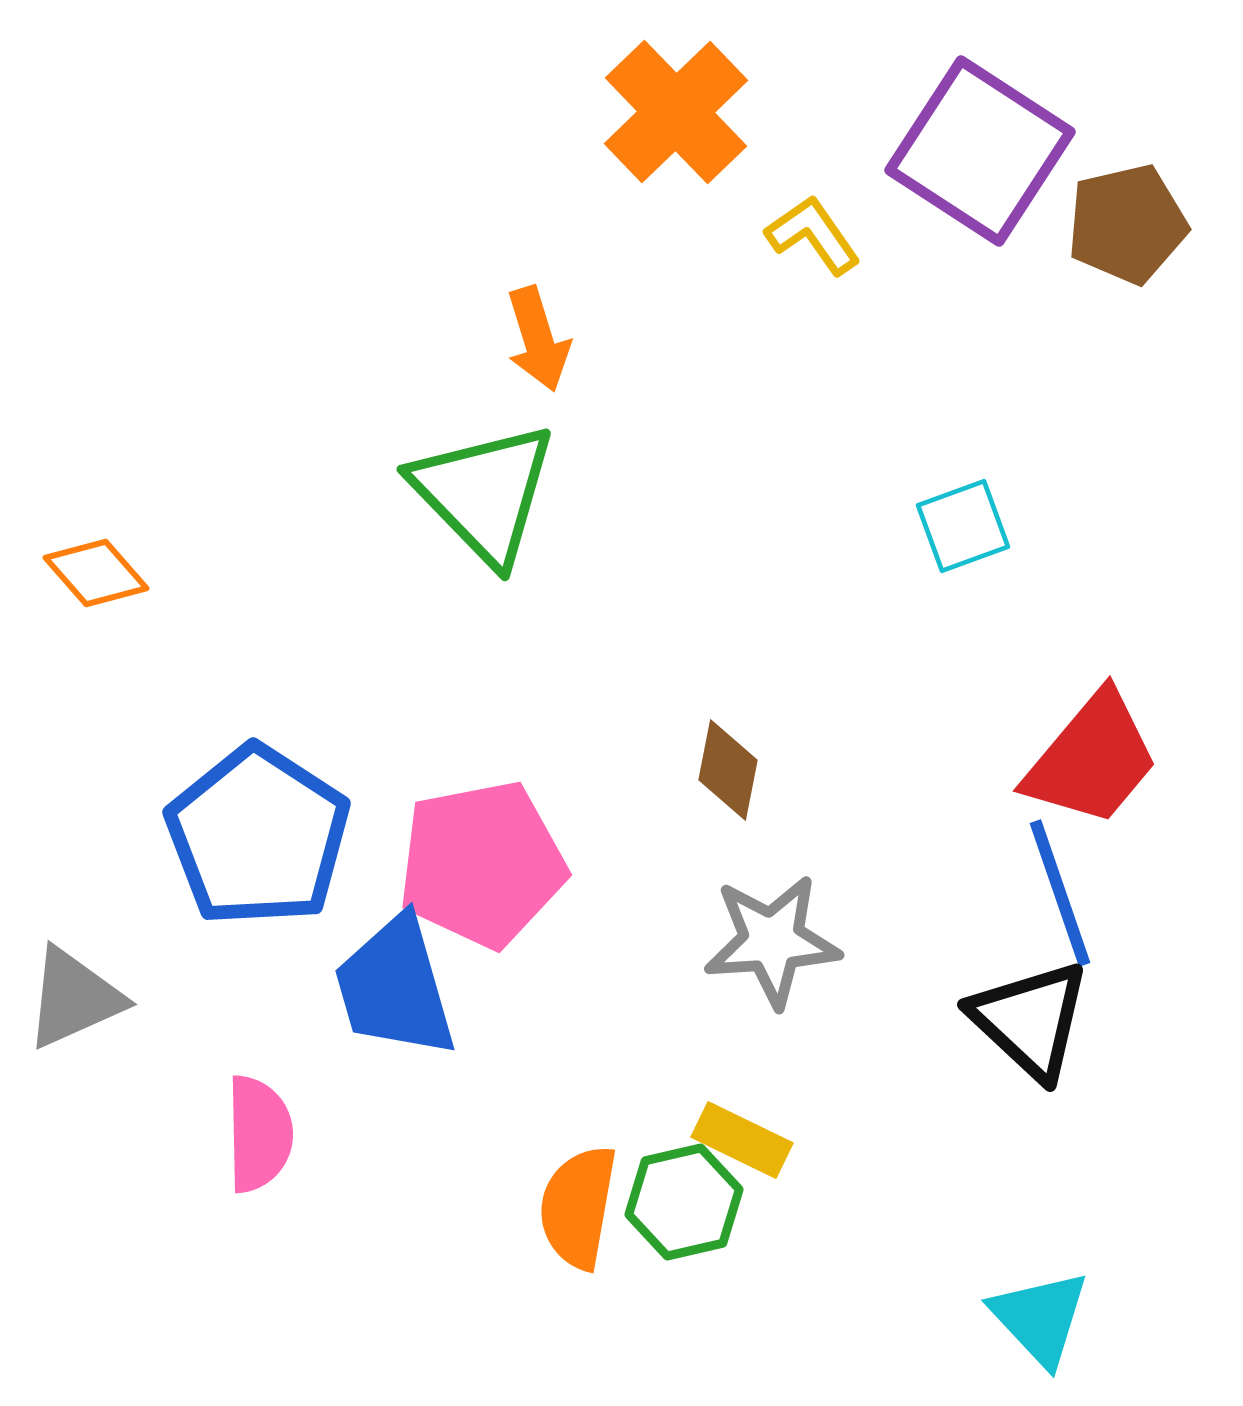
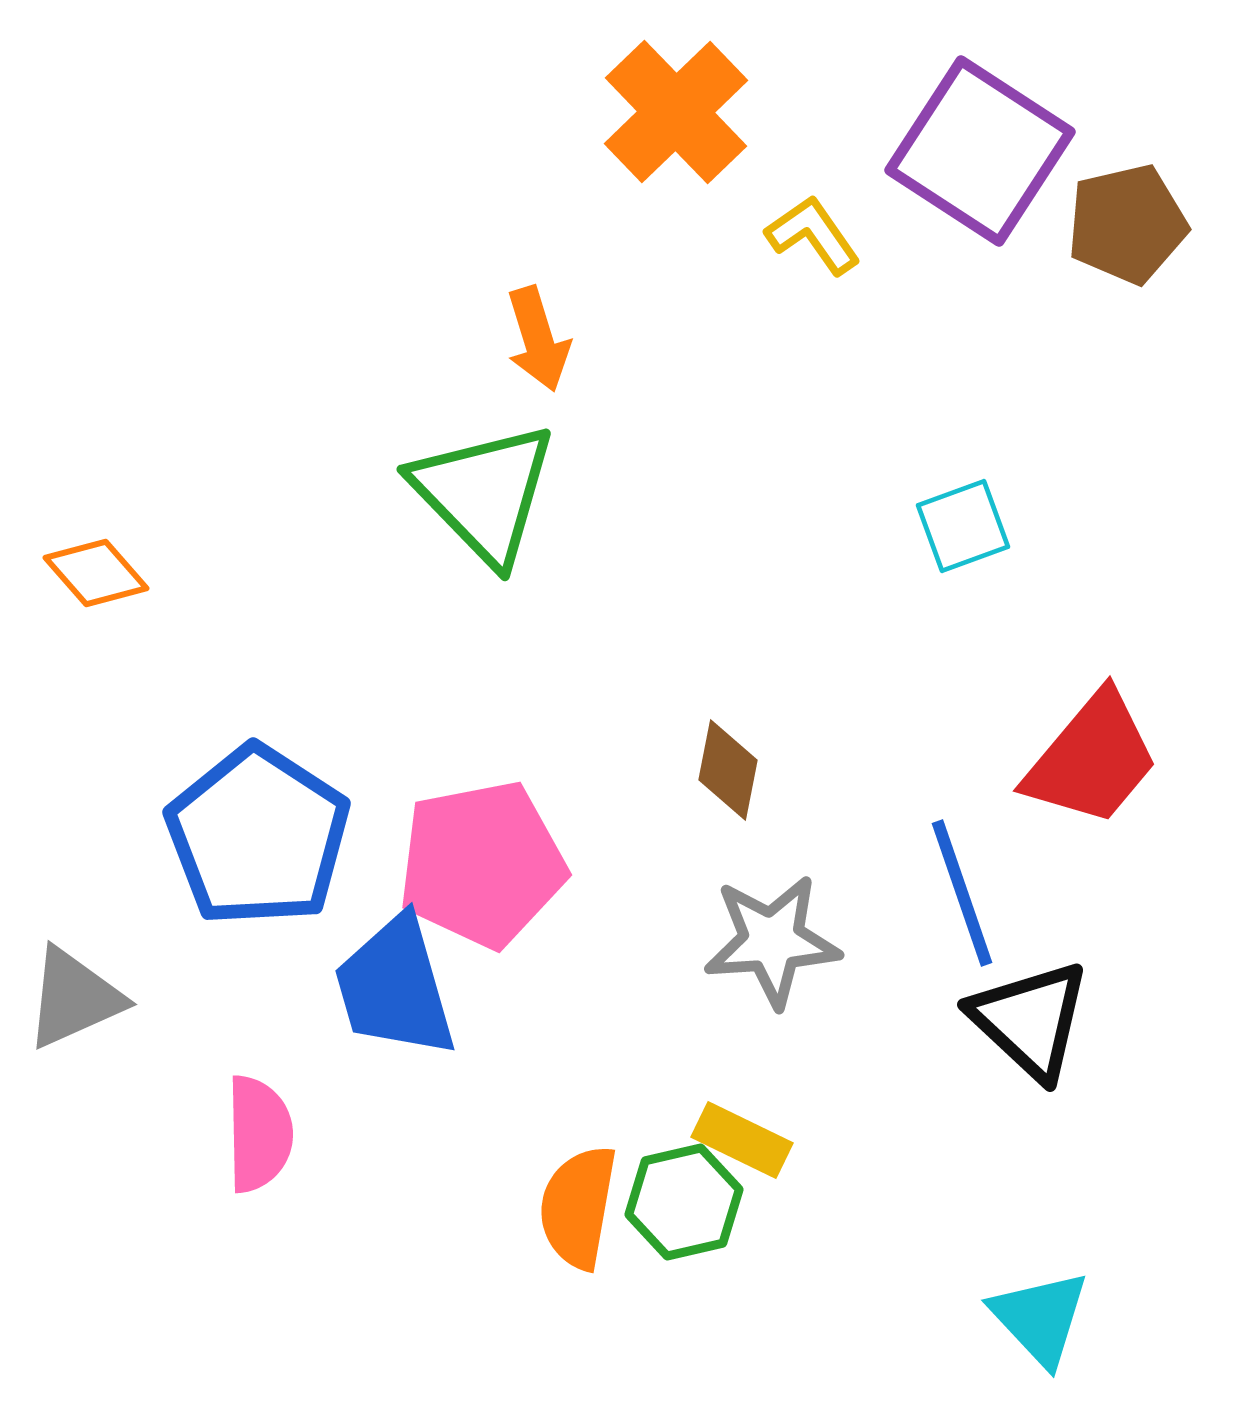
blue line: moved 98 px left
